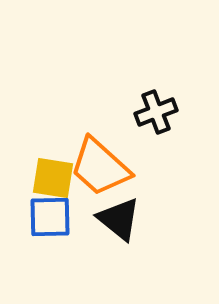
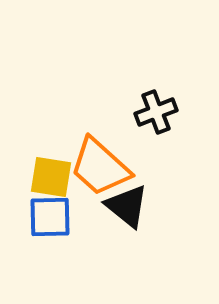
yellow square: moved 2 px left, 1 px up
black triangle: moved 8 px right, 13 px up
